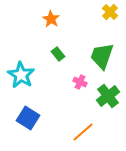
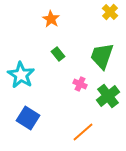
pink cross: moved 2 px down
